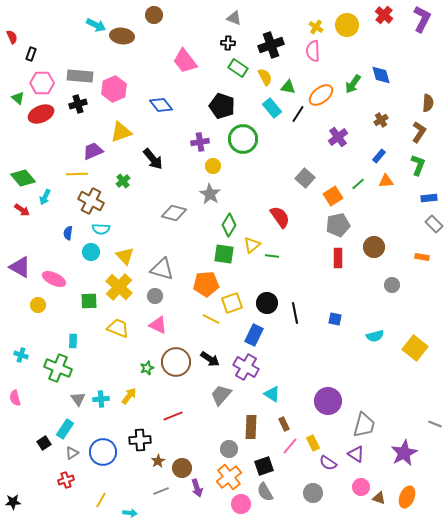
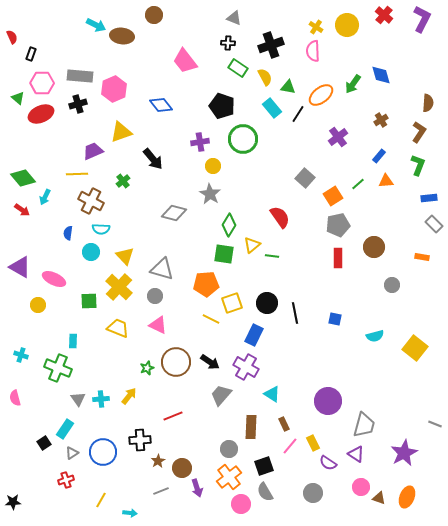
black arrow at (210, 359): moved 3 px down
